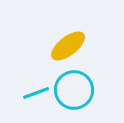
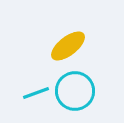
cyan circle: moved 1 px right, 1 px down
